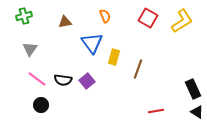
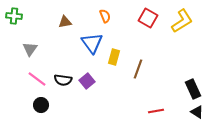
green cross: moved 10 px left; rotated 21 degrees clockwise
